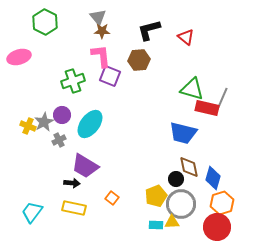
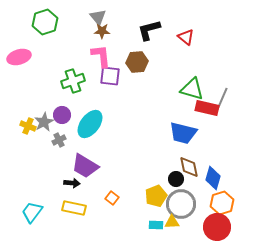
green hexagon: rotated 15 degrees clockwise
brown hexagon: moved 2 px left, 2 px down
purple square: rotated 15 degrees counterclockwise
